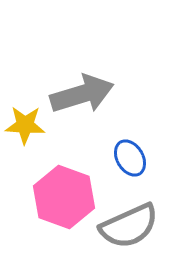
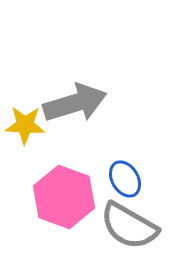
gray arrow: moved 7 px left, 9 px down
blue ellipse: moved 5 px left, 21 px down
gray semicircle: rotated 54 degrees clockwise
